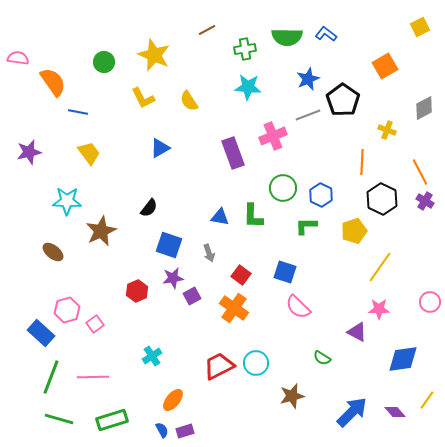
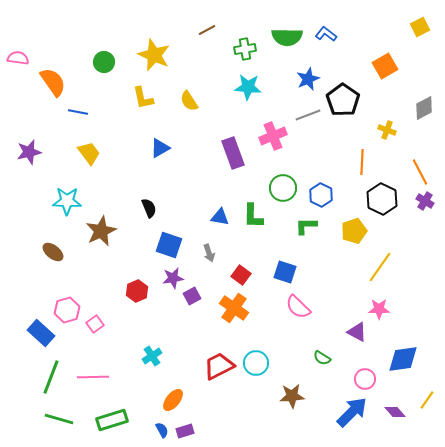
yellow L-shape at (143, 98): rotated 15 degrees clockwise
black semicircle at (149, 208): rotated 60 degrees counterclockwise
pink circle at (430, 302): moved 65 px left, 77 px down
brown star at (292, 396): rotated 10 degrees clockwise
